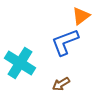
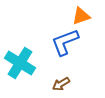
orange triangle: rotated 18 degrees clockwise
